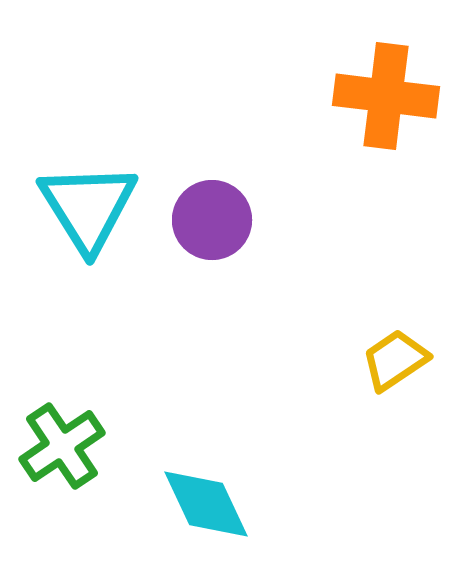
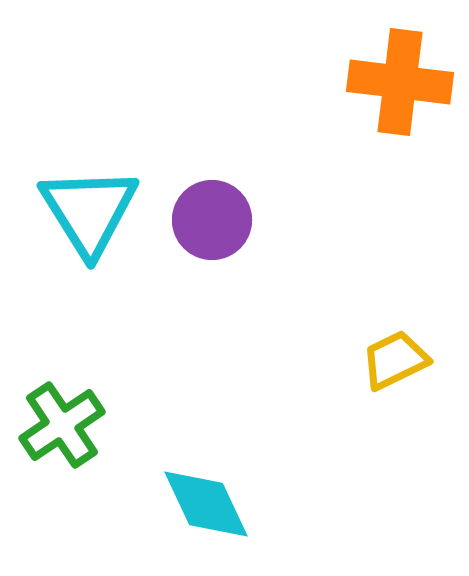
orange cross: moved 14 px right, 14 px up
cyan triangle: moved 1 px right, 4 px down
yellow trapezoid: rotated 8 degrees clockwise
green cross: moved 21 px up
